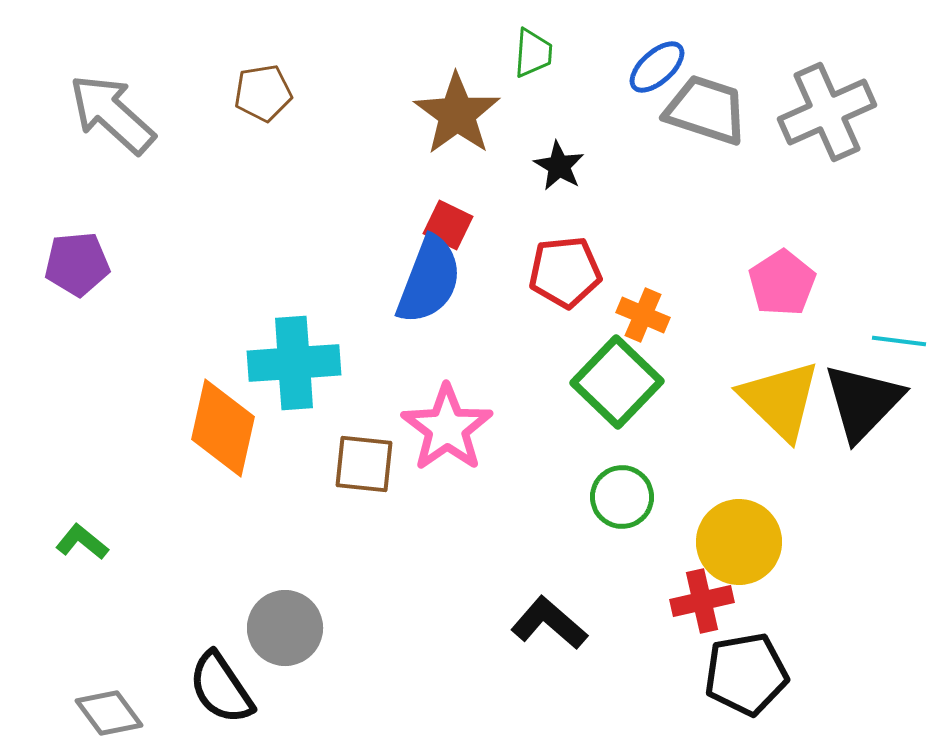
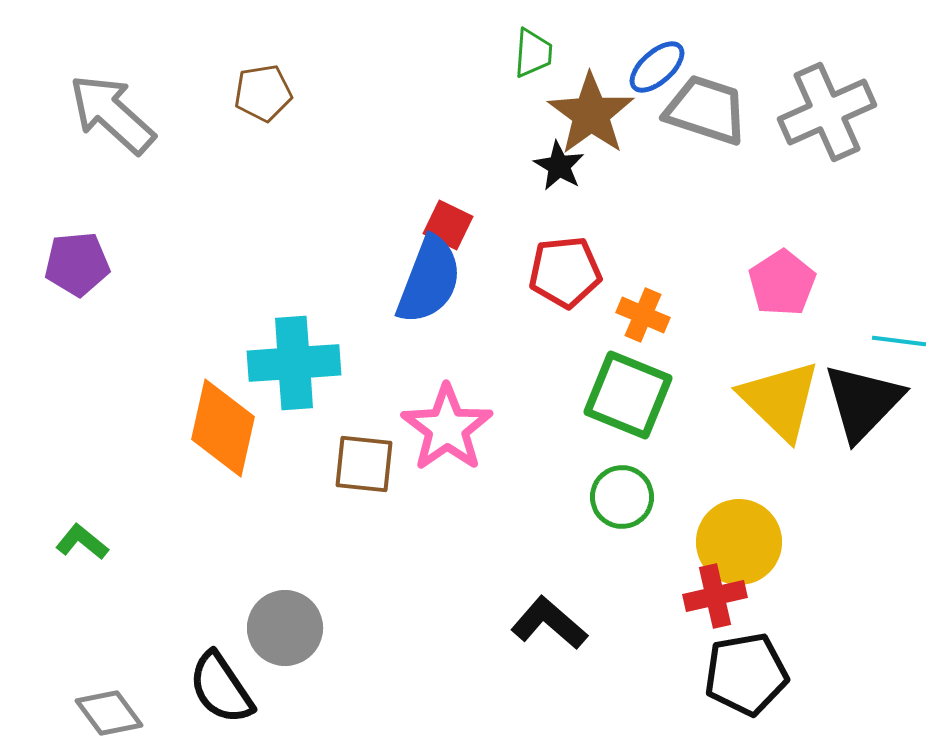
brown star: moved 134 px right
green square: moved 11 px right, 13 px down; rotated 22 degrees counterclockwise
red cross: moved 13 px right, 5 px up
